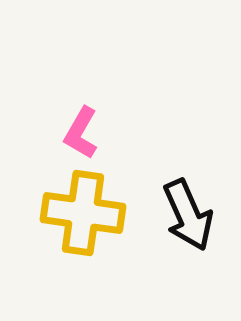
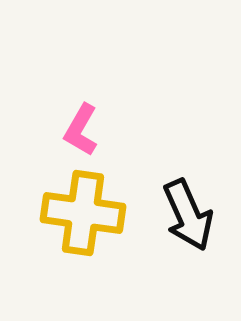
pink L-shape: moved 3 px up
